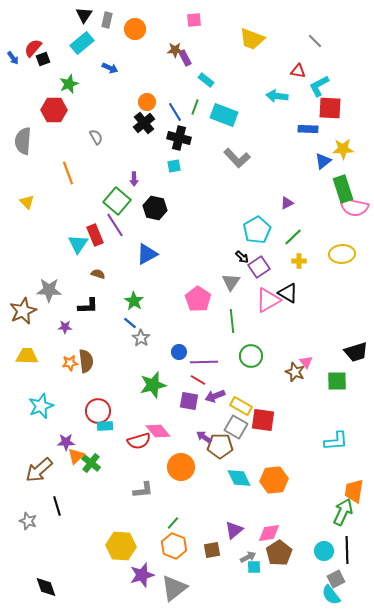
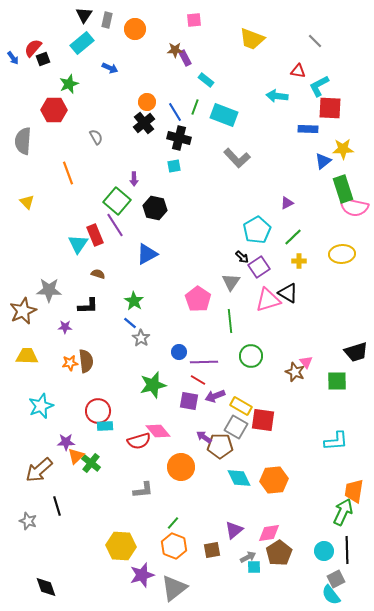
pink triangle at (268, 300): rotated 12 degrees clockwise
green line at (232, 321): moved 2 px left
